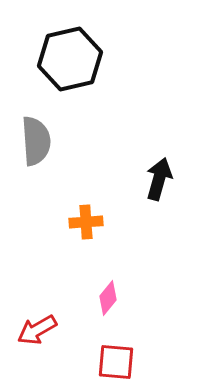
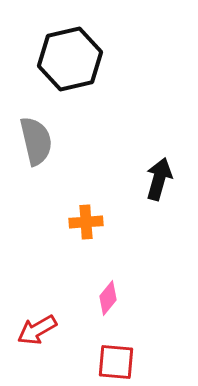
gray semicircle: rotated 9 degrees counterclockwise
